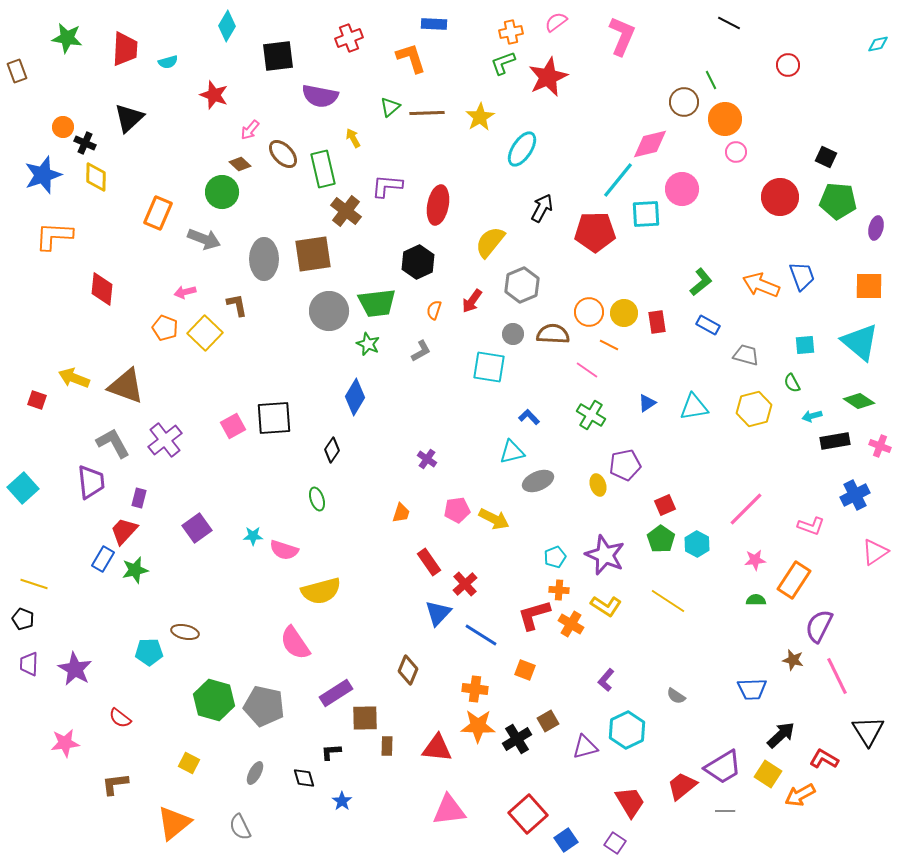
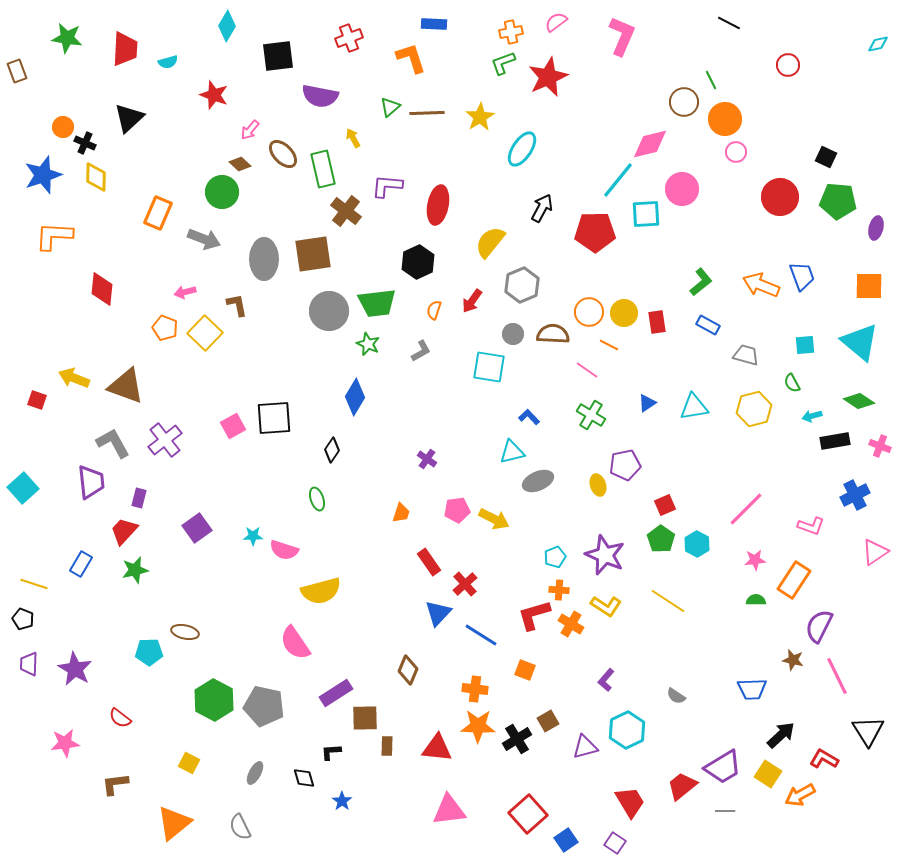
blue rectangle at (103, 559): moved 22 px left, 5 px down
green hexagon at (214, 700): rotated 12 degrees clockwise
